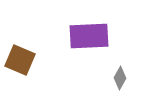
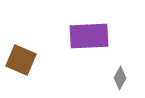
brown square: moved 1 px right
